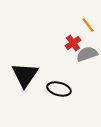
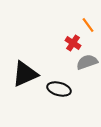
red cross: rotated 21 degrees counterclockwise
gray semicircle: moved 8 px down
black triangle: moved 1 px up; rotated 32 degrees clockwise
